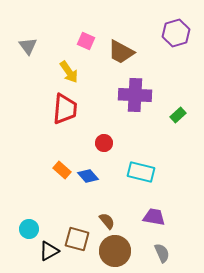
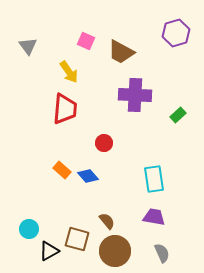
cyan rectangle: moved 13 px right, 7 px down; rotated 68 degrees clockwise
